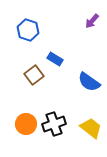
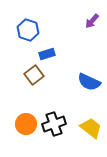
blue rectangle: moved 8 px left, 5 px up; rotated 49 degrees counterclockwise
blue semicircle: rotated 10 degrees counterclockwise
